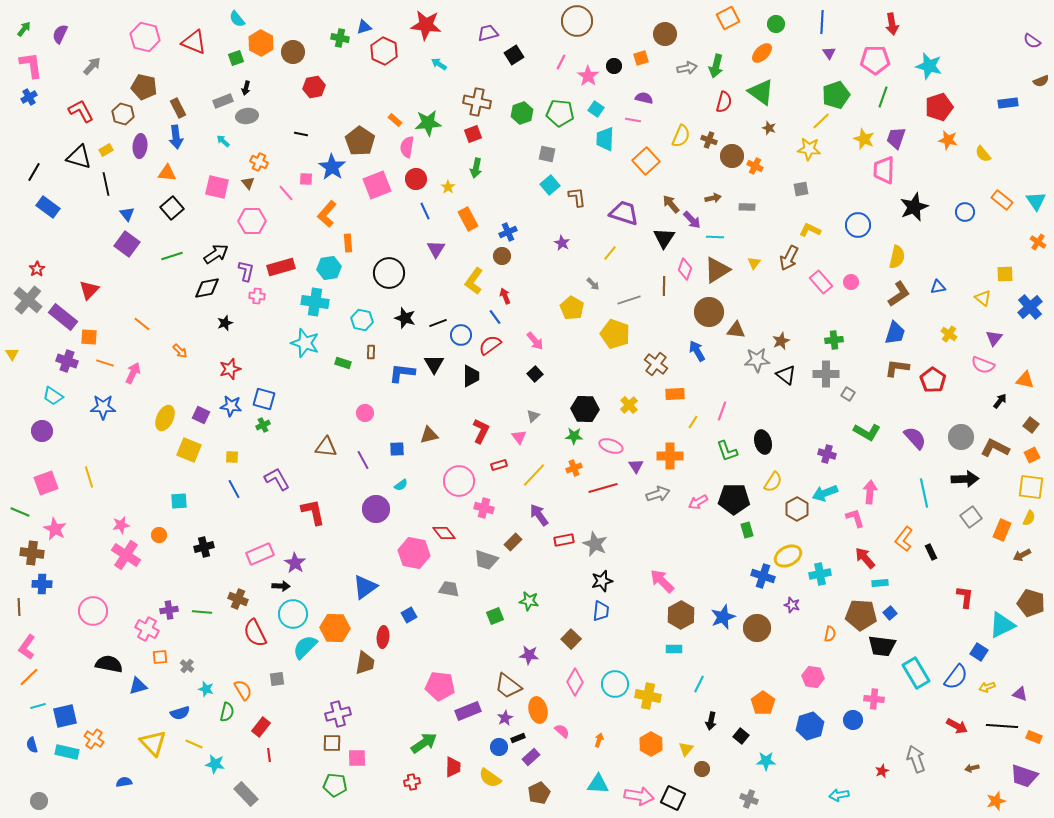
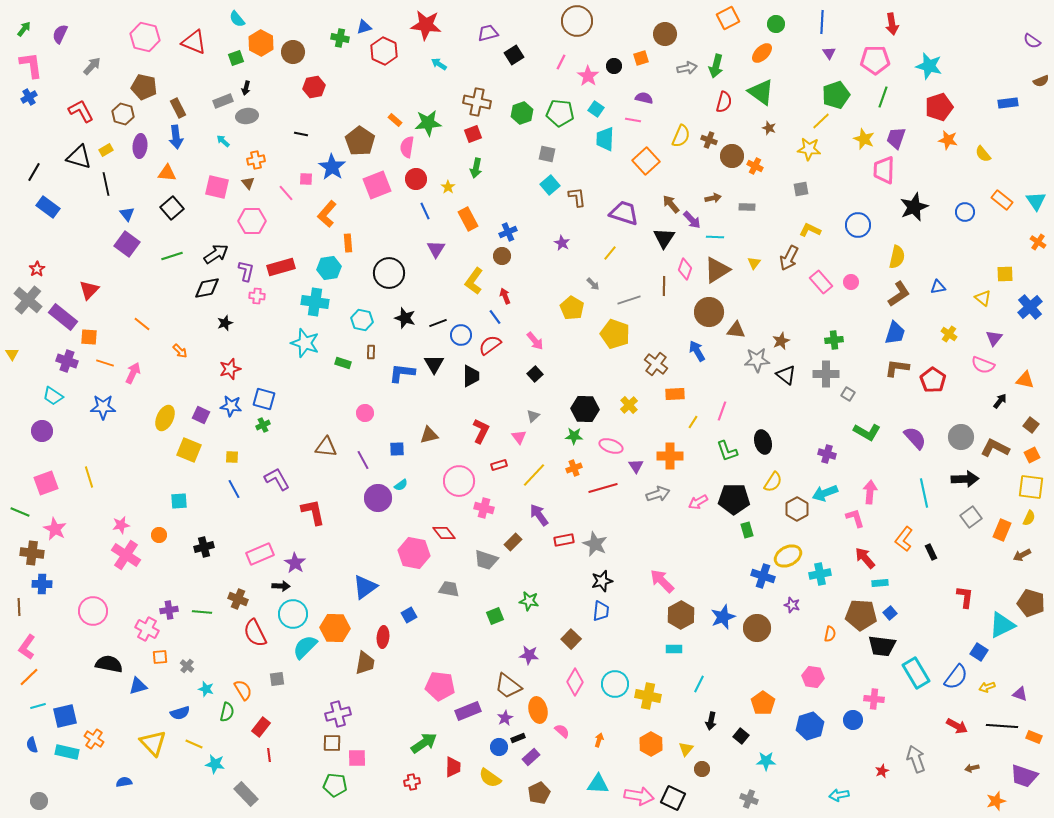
orange cross at (259, 162): moved 3 px left, 2 px up; rotated 36 degrees counterclockwise
purple circle at (376, 509): moved 2 px right, 11 px up
